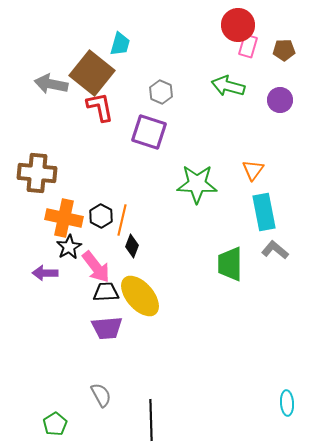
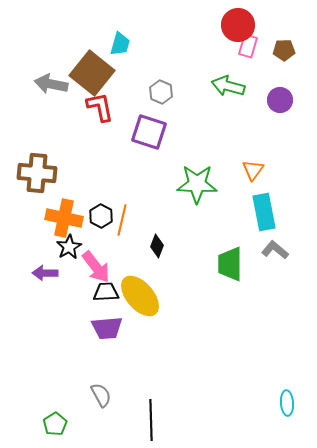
black diamond: moved 25 px right
